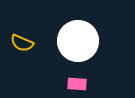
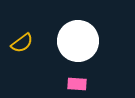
yellow semicircle: rotated 60 degrees counterclockwise
